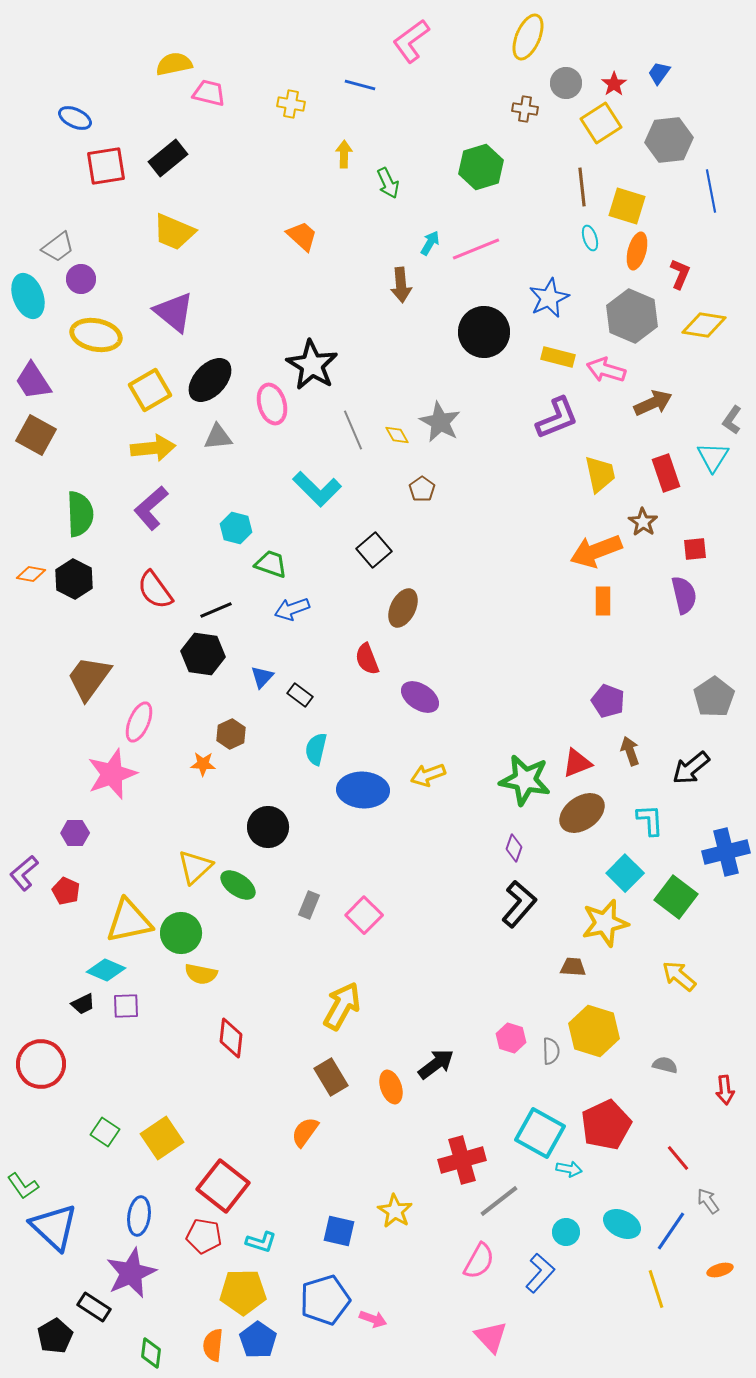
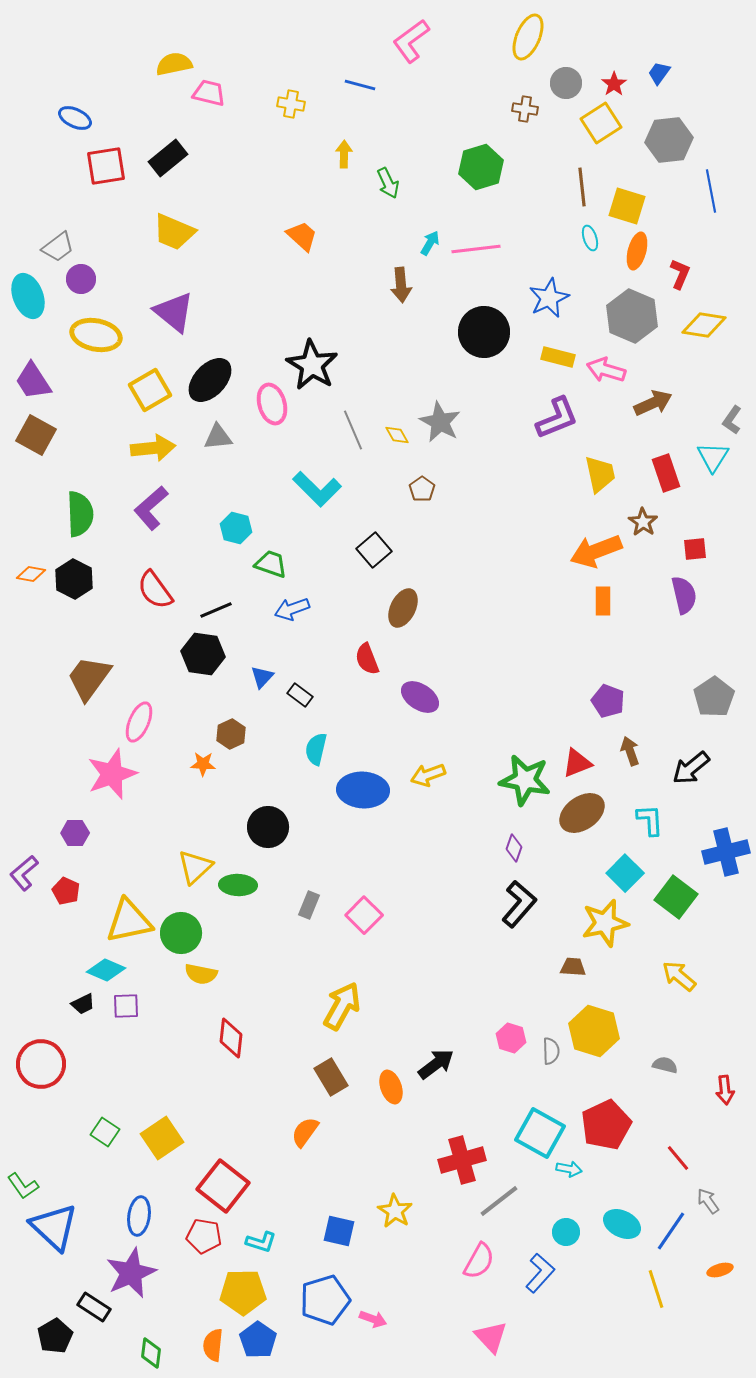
pink line at (476, 249): rotated 15 degrees clockwise
green ellipse at (238, 885): rotated 33 degrees counterclockwise
